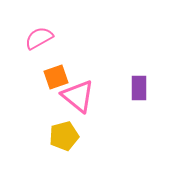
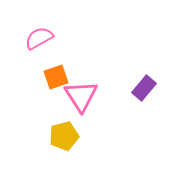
purple rectangle: moved 5 px right; rotated 40 degrees clockwise
pink triangle: moved 3 px right; rotated 18 degrees clockwise
